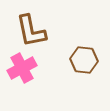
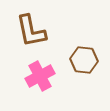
pink cross: moved 18 px right, 8 px down
